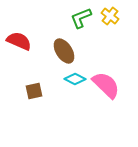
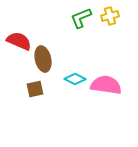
yellow cross: rotated 36 degrees clockwise
brown ellipse: moved 21 px left, 8 px down; rotated 20 degrees clockwise
pink semicircle: rotated 36 degrees counterclockwise
brown square: moved 1 px right, 2 px up
